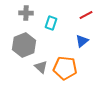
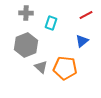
gray hexagon: moved 2 px right
